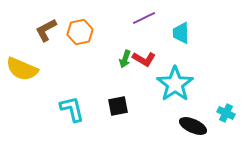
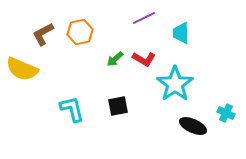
brown L-shape: moved 3 px left, 4 px down
green arrow: moved 10 px left; rotated 30 degrees clockwise
